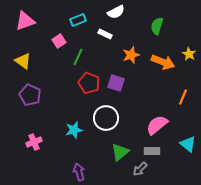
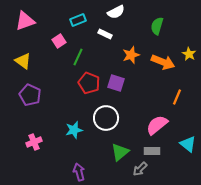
orange line: moved 6 px left
